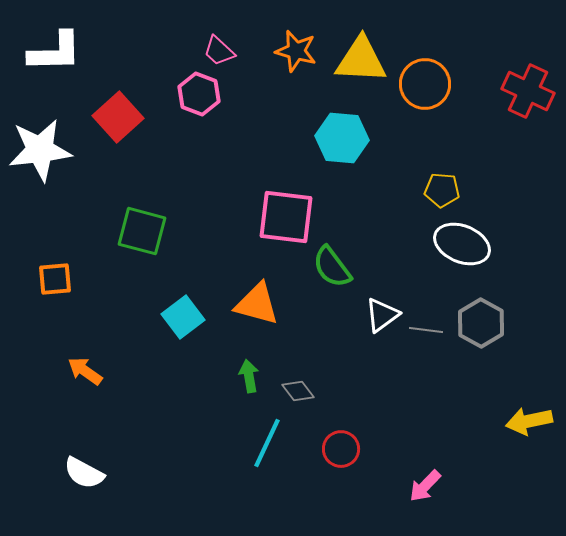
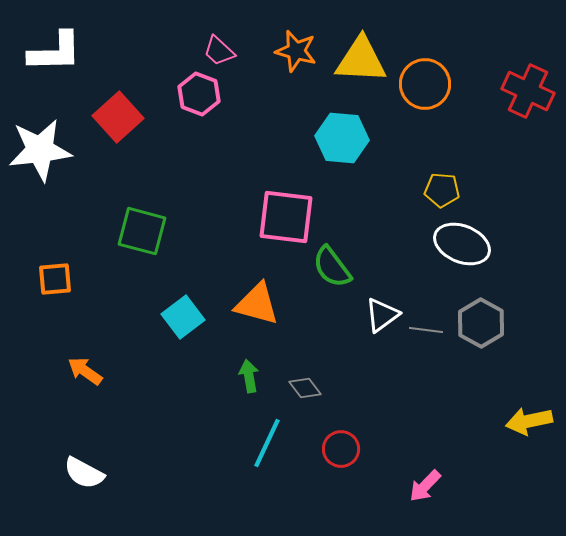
gray diamond: moved 7 px right, 3 px up
